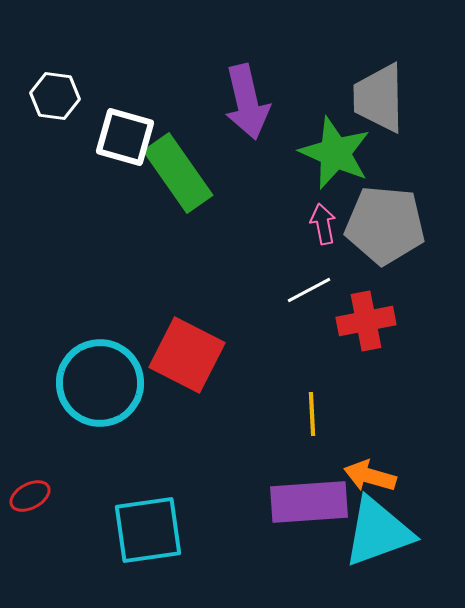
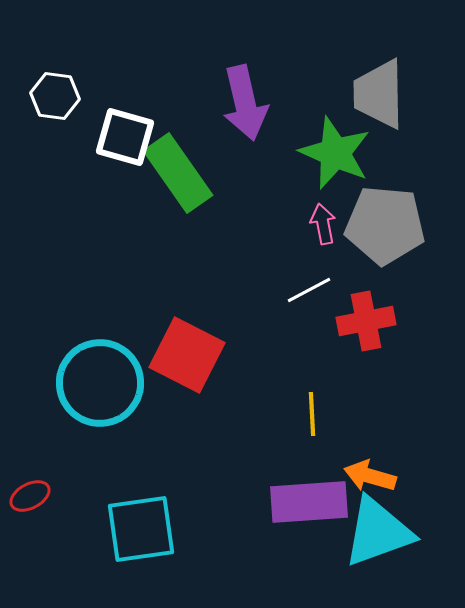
gray trapezoid: moved 4 px up
purple arrow: moved 2 px left, 1 px down
cyan square: moved 7 px left, 1 px up
